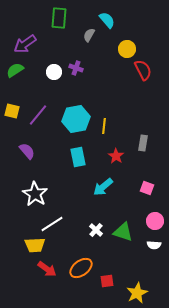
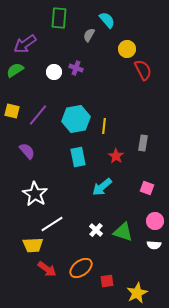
cyan arrow: moved 1 px left
yellow trapezoid: moved 2 px left
